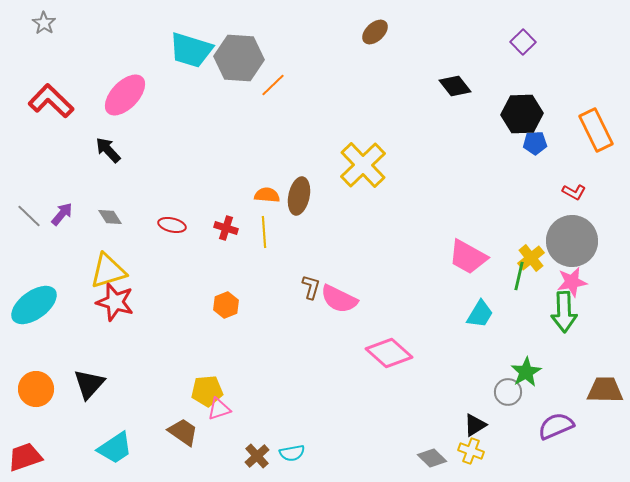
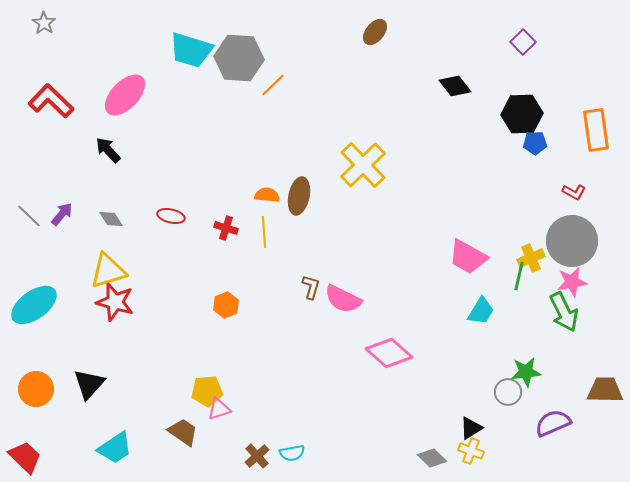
brown ellipse at (375, 32): rotated 8 degrees counterclockwise
orange rectangle at (596, 130): rotated 18 degrees clockwise
gray diamond at (110, 217): moved 1 px right, 2 px down
red ellipse at (172, 225): moved 1 px left, 9 px up
yellow cross at (531, 258): rotated 16 degrees clockwise
pink semicircle at (339, 299): moved 4 px right
green arrow at (564, 312): rotated 24 degrees counterclockwise
cyan trapezoid at (480, 314): moved 1 px right, 3 px up
green star at (526, 372): rotated 24 degrees clockwise
black triangle at (475, 425): moved 4 px left, 3 px down
purple semicircle at (556, 426): moved 3 px left, 3 px up
red trapezoid at (25, 457): rotated 63 degrees clockwise
